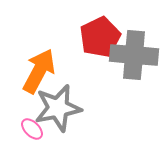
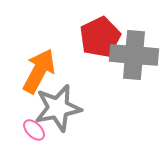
pink ellipse: moved 2 px right, 1 px down
